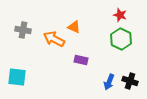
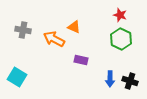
cyan square: rotated 24 degrees clockwise
blue arrow: moved 1 px right, 3 px up; rotated 21 degrees counterclockwise
